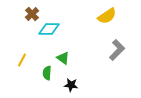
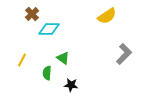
gray L-shape: moved 7 px right, 4 px down
